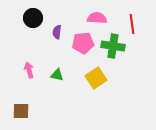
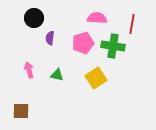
black circle: moved 1 px right
red line: rotated 18 degrees clockwise
purple semicircle: moved 7 px left, 6 px down
pink pentagon: rotated 10 degrees counterclockwise
